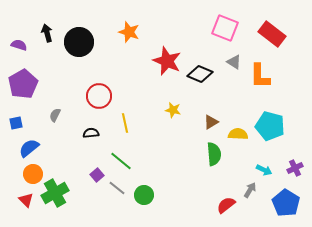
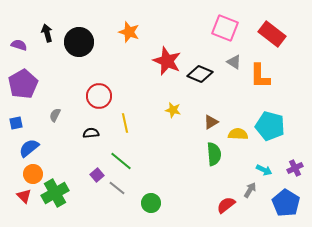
green circle: moved 7 px right, 8 px down
red triangle: moved 2 px left, 4 px up
